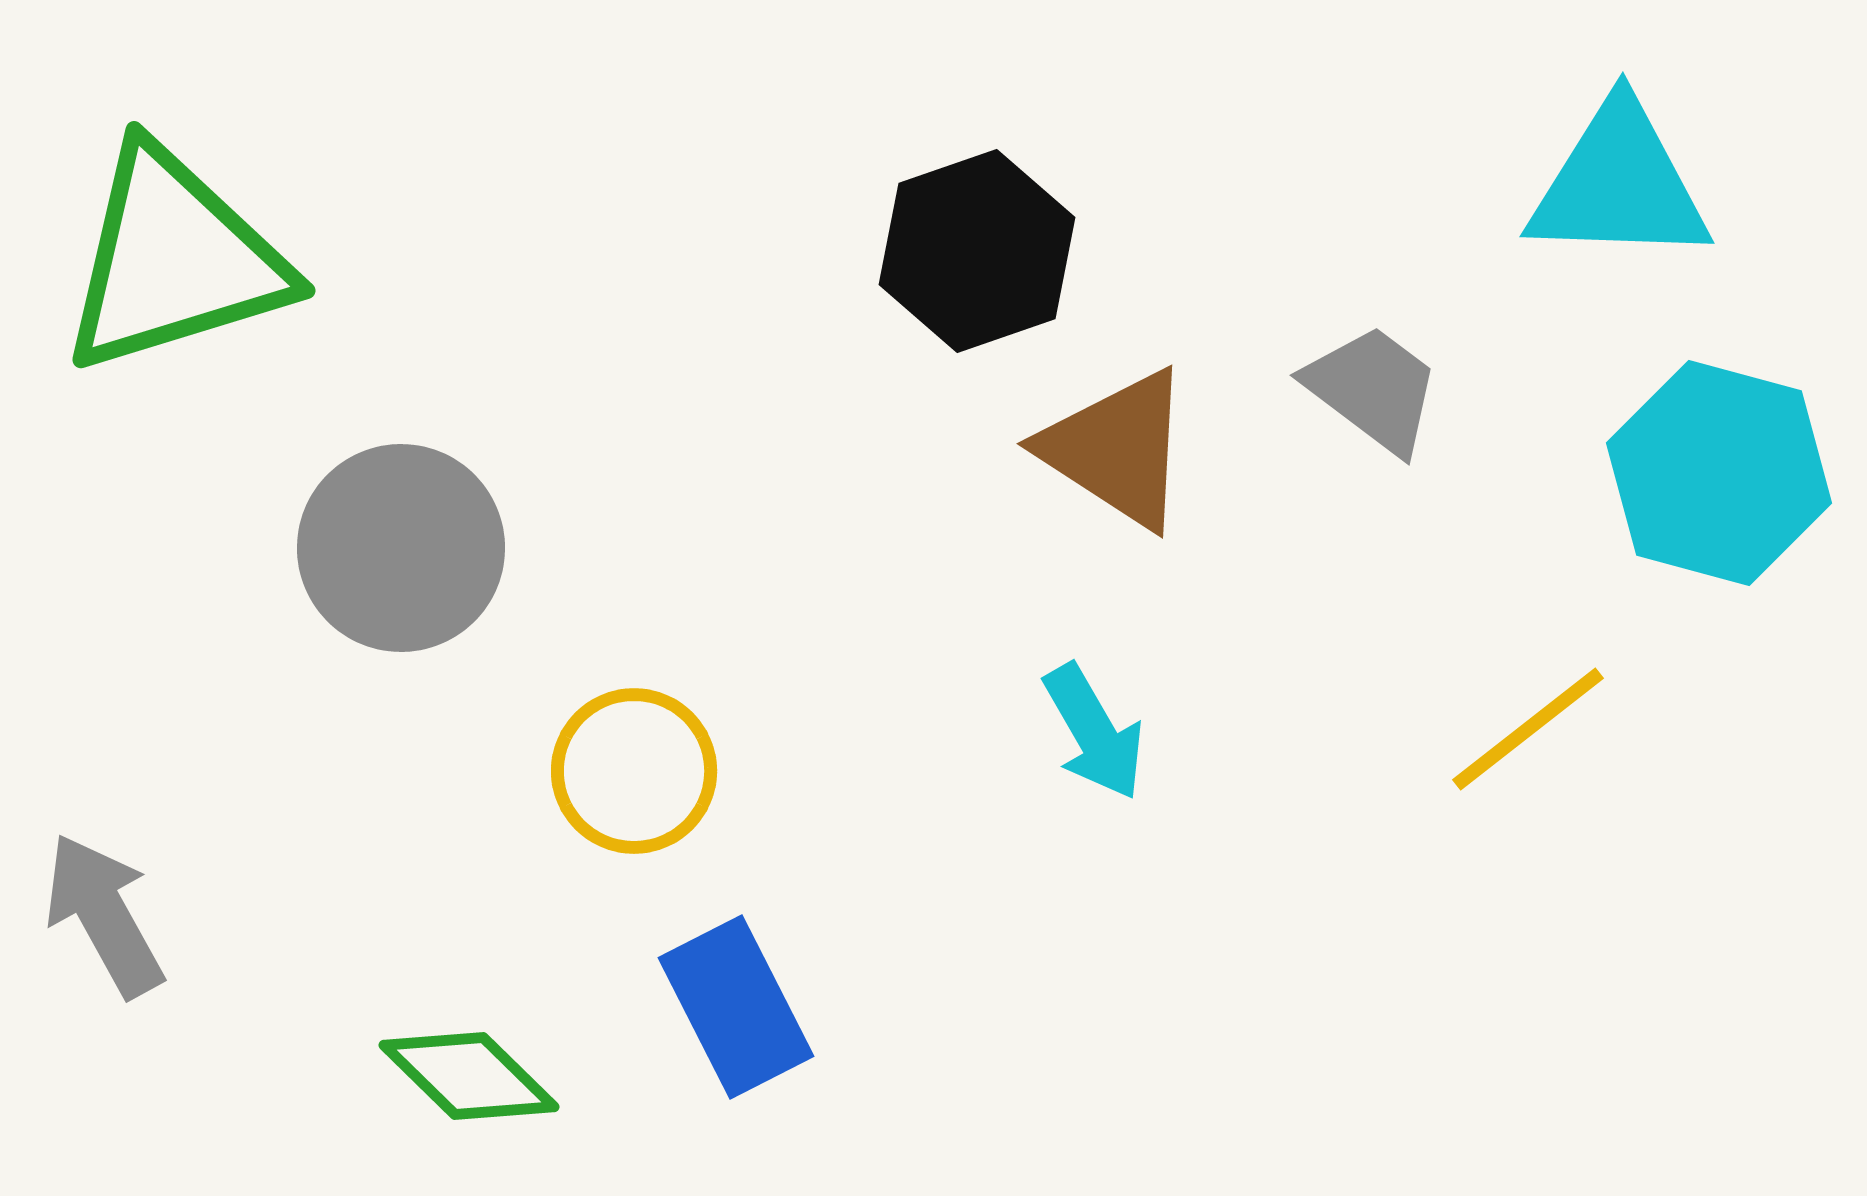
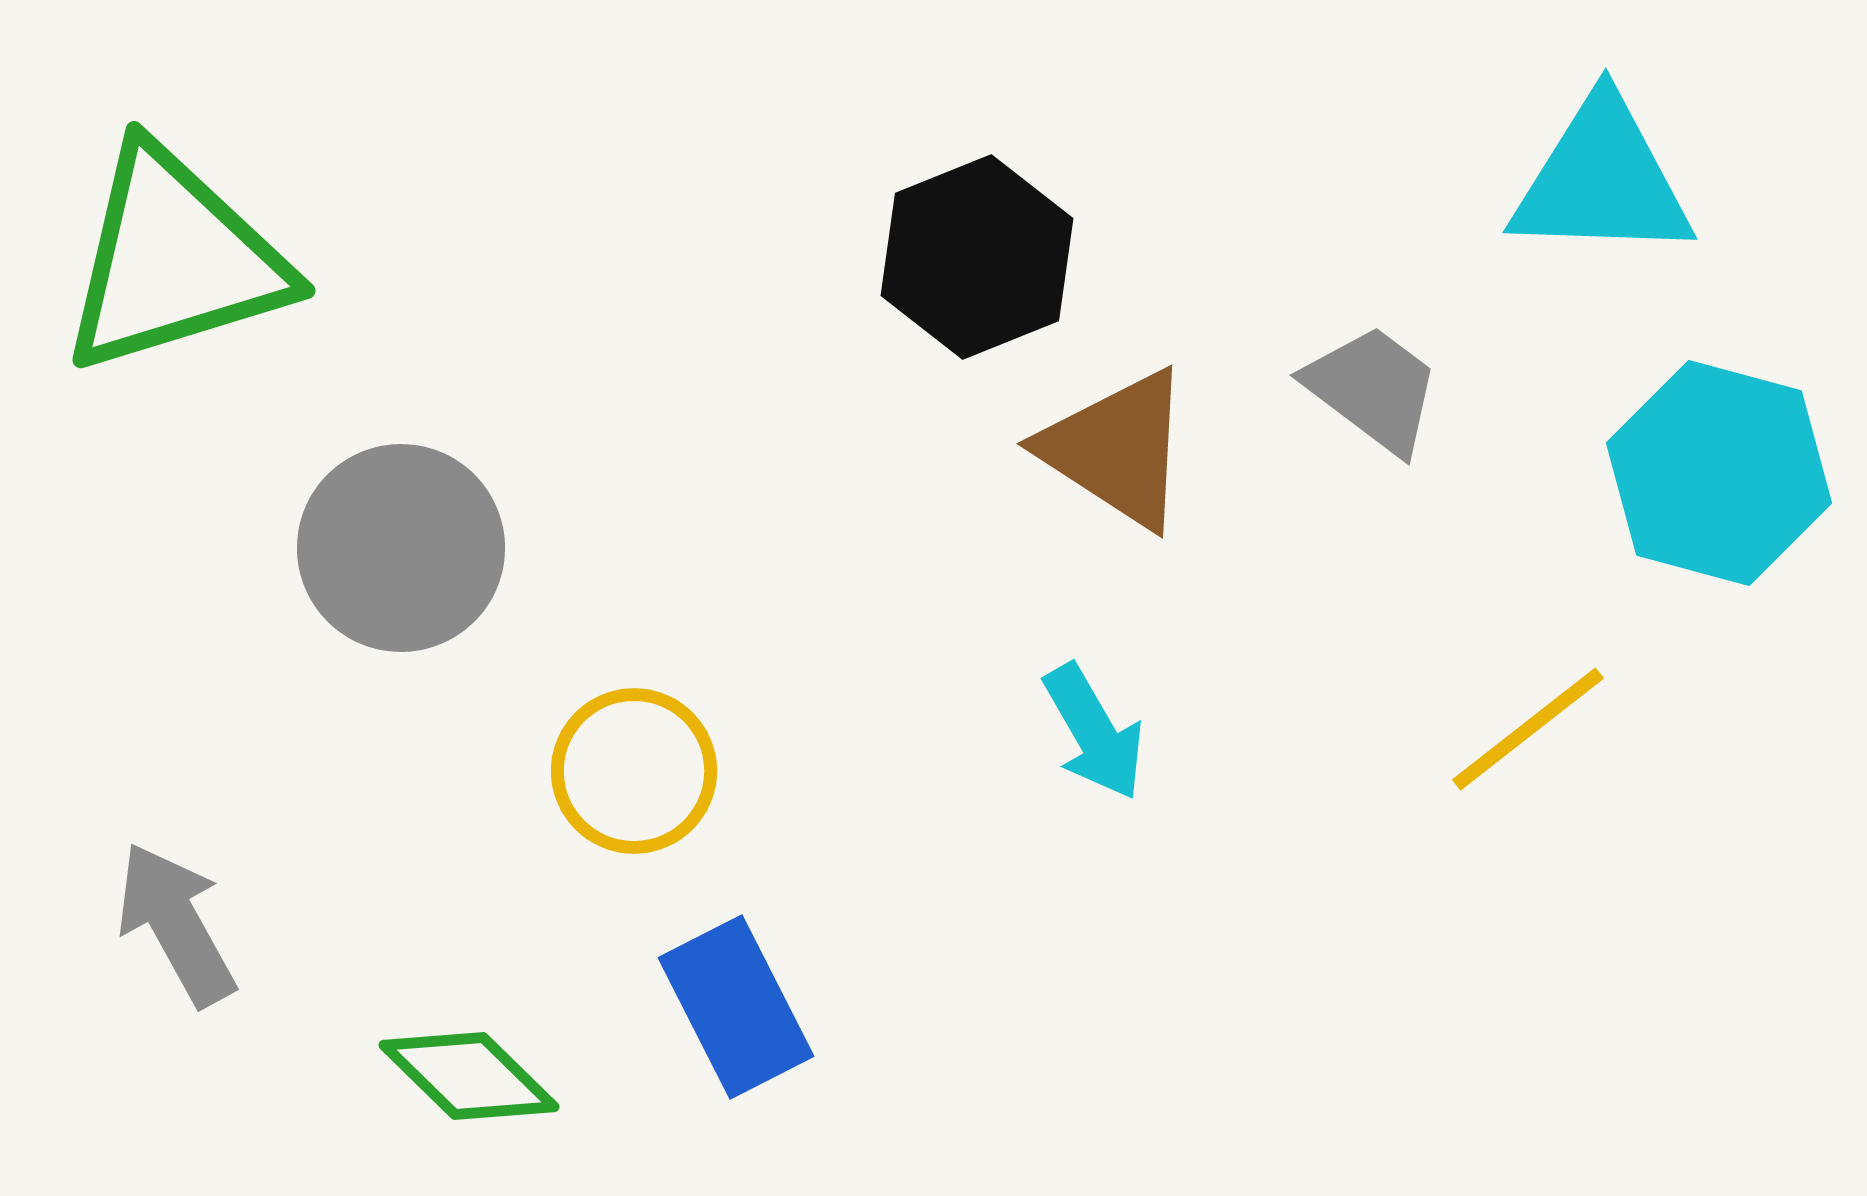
cyan triangle: moved 17 px left, 4 px up
black hexagon: moved 6 px down; rotated 3 degrees counterclockwise
gray arrow: moved 72 px right, 9 px down
